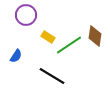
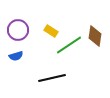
purple circle: moved 8 px left, 15 px down
yellow rectangle: moved 3 px right, 6 px up
blue semicircle: rotated 40 degrees clockwise
black line: moved 2 px down; rotated 44 degrees counterclockwise
